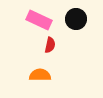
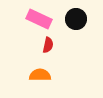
pink rectangle: moved 1 px up
red semicircle: moved 2 px left
